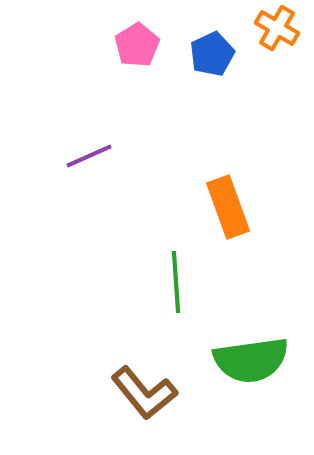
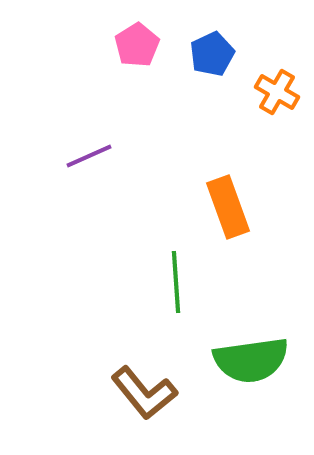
orange cross: moved 64 px down
